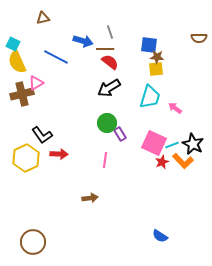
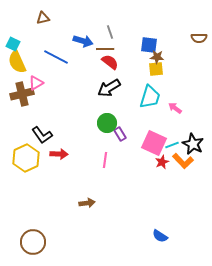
brown arrow: moved 3 px left, 5 px down
